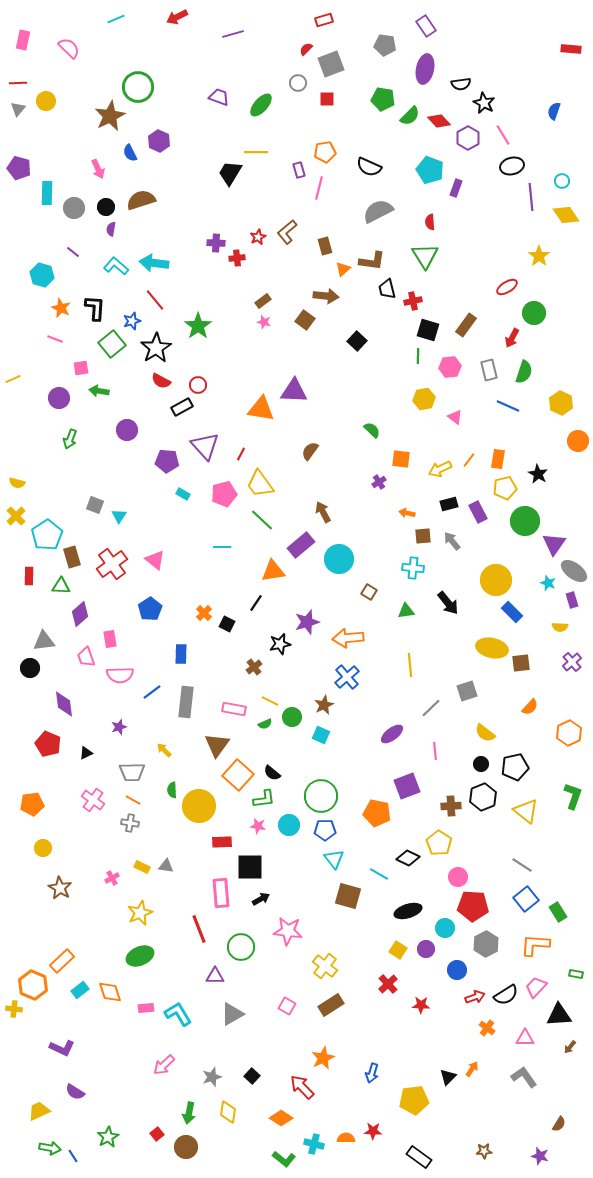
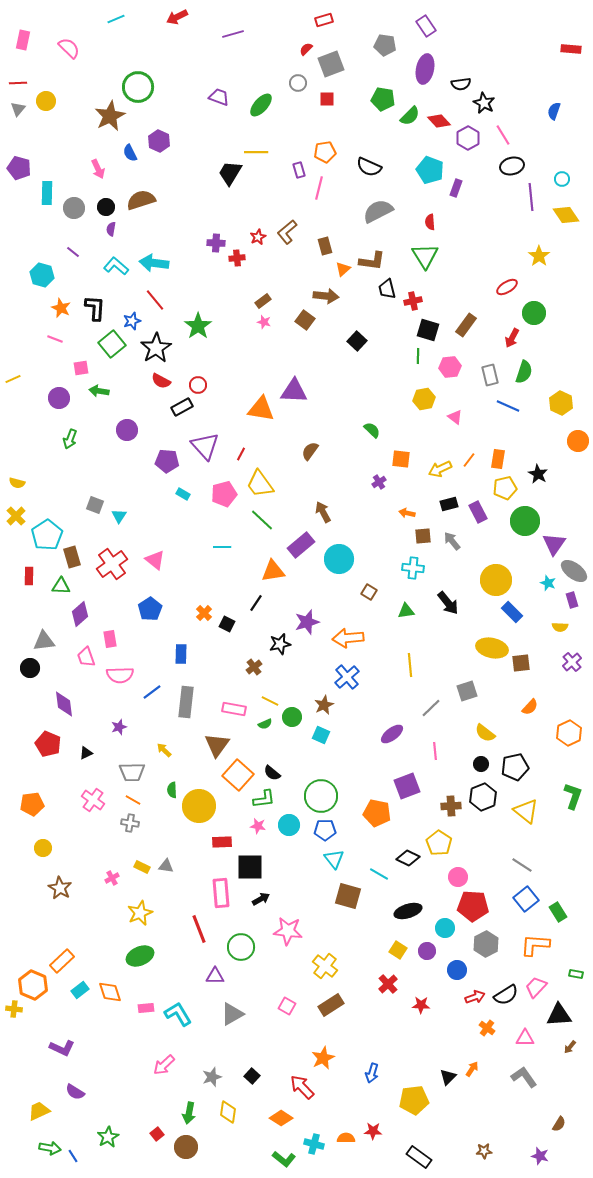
cyan circle at (562, 181): moved 2 px up
gray rectangle at (489, 370): moved 1 px right, 5 px down
purple circle at (426, 949): moved 1 px right, 2 px down
